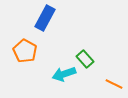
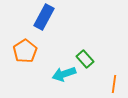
blue rectangle: moved 1 px left, 1 px up
orange pentagon: rotated 10 degrees clockwise
orange line: rotated 72 degrees clockwise
